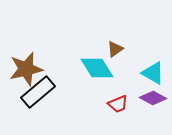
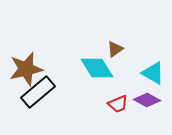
purple diamond: moved 6 px left, 2 px down
